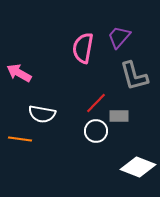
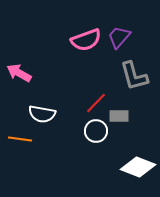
pink semicircle: moved 3 px right, 8 px up; rotated 120 degrees counterclockwise
